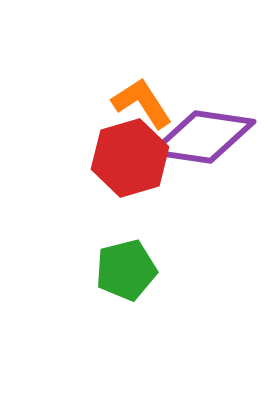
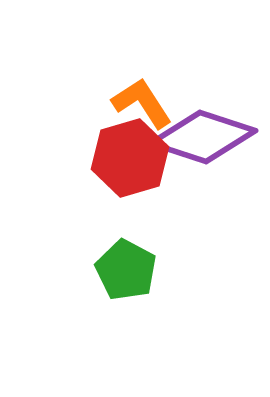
purple diamond: rotated 10 degrees clockwise
green pentagon: rotated 30 degrees counterclockwise
